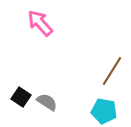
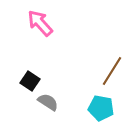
black square: moved 9 px right, 16 px up
gray semicircle: moved 1 px right
cyan pentagon: moved 3 px left, 3 px up
